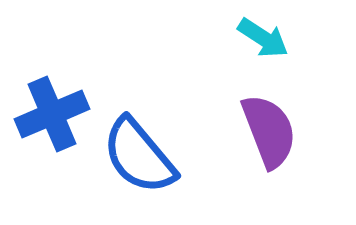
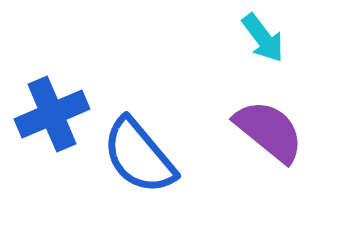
cyan arrow: rotated 20 degrees clockwise
purple semicircle: rotated 30 degrees counterclockwise
